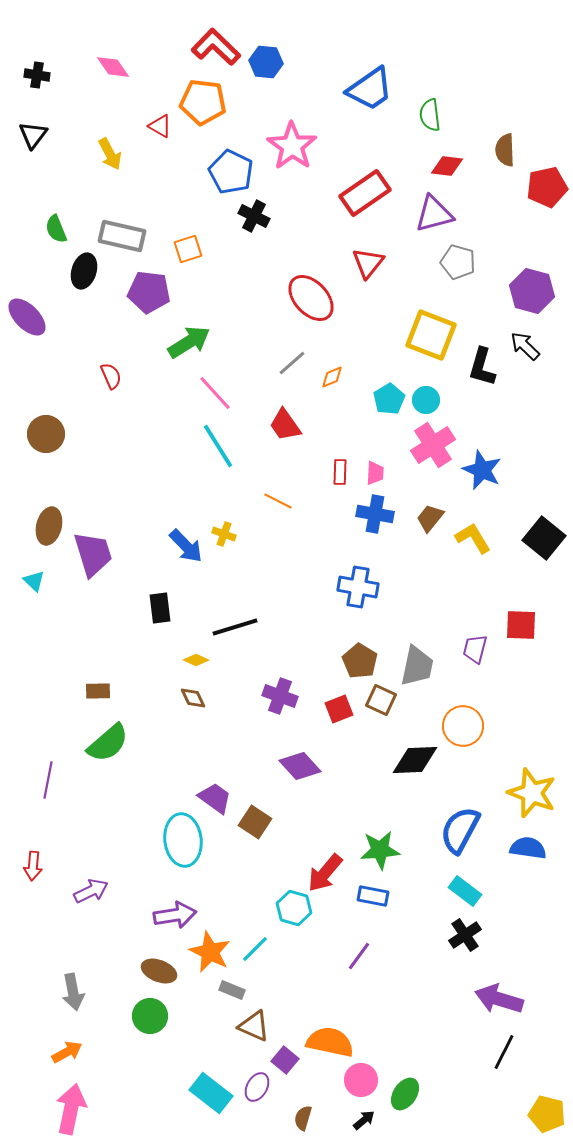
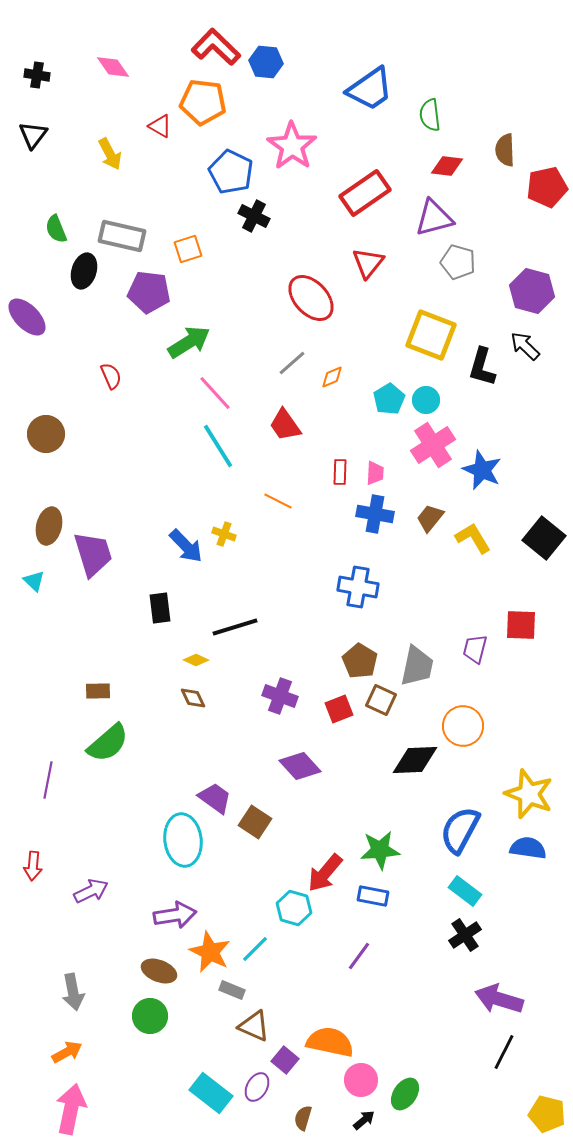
purple triangle at (434, 214): moved 4 px down
yellow star at (532, 793): moved 3 px left, 1 px down
